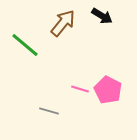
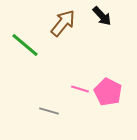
black arrow: rotated 15 degrees clockwise
pink pentagon: moved 2 px down
